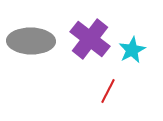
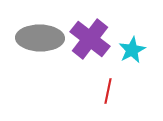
gray ellipse: moved 9 px right, 3 px up
red line: rotated 15 degrees counterclockwise
